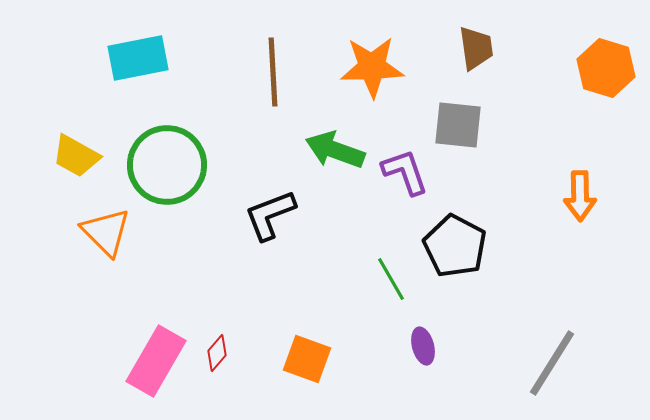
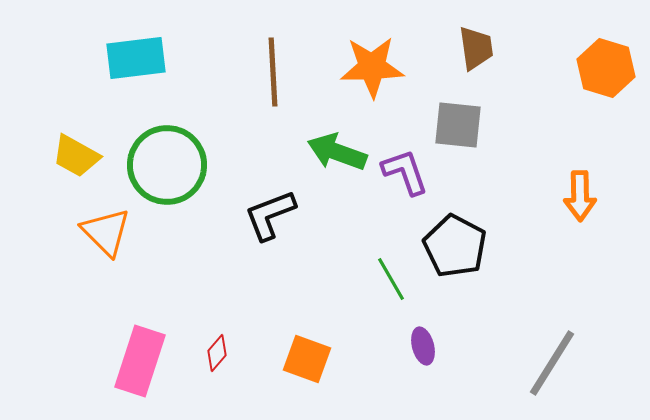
cyan rectangle: moved 2 px left; rotated 4 degrees clockwise
green arrow: moved 2 px right, 2 px down
pink rectangle: moved 16 px left; rotated 12 degrees counterclockwise
